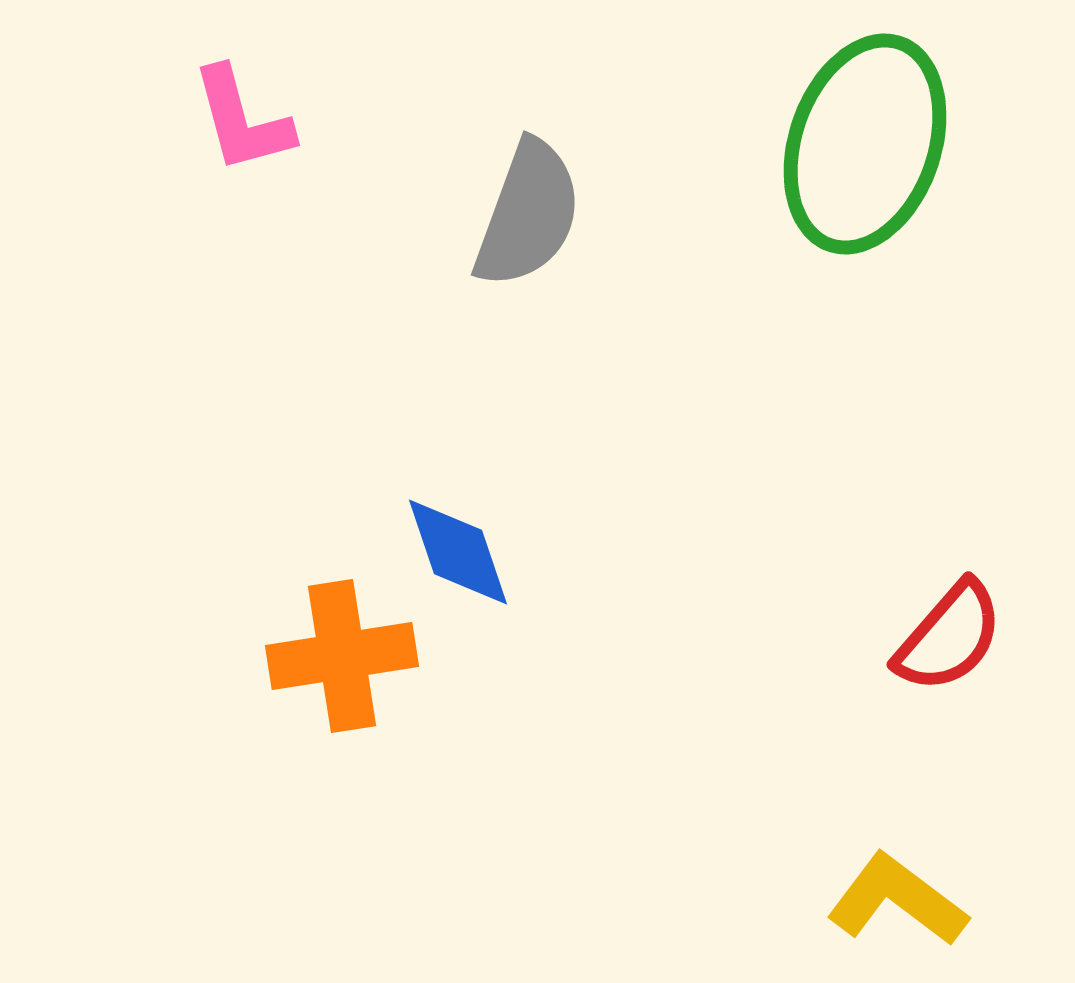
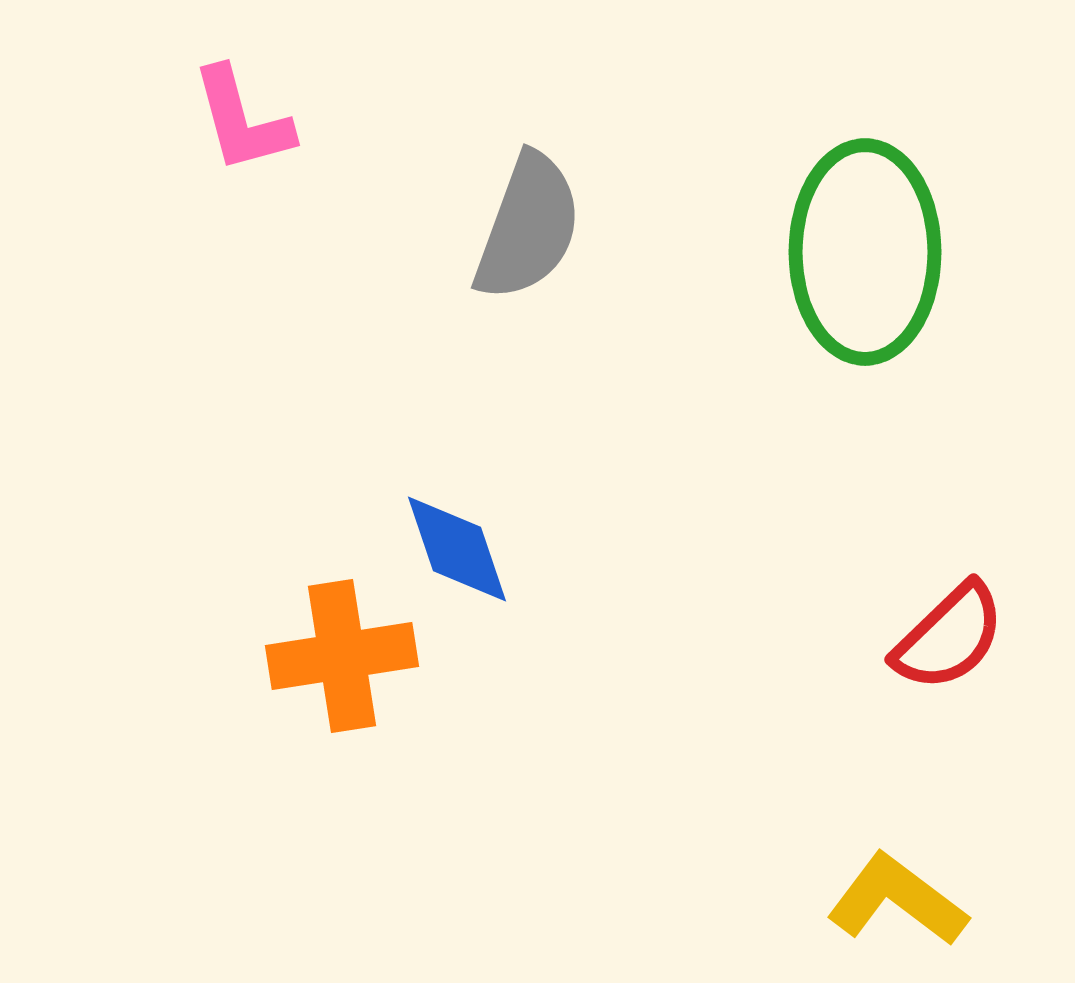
green ellipse: moved 108 px down; rotated 19 degrees counterclockwise
gray semicircle: moved 13 px down
blue diamond: moved 1 px left, 3 px up
red semicircle: rotated 5 degrees clockwise
